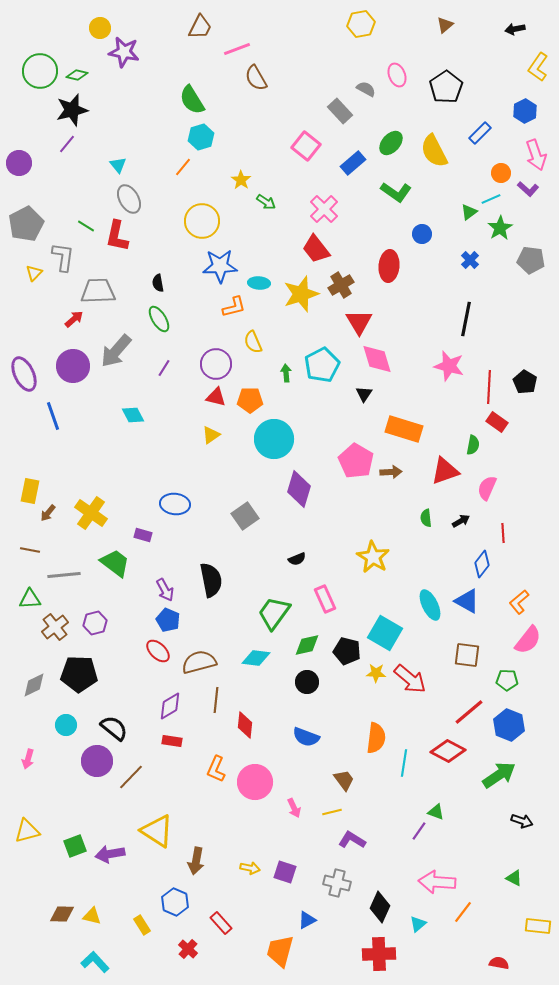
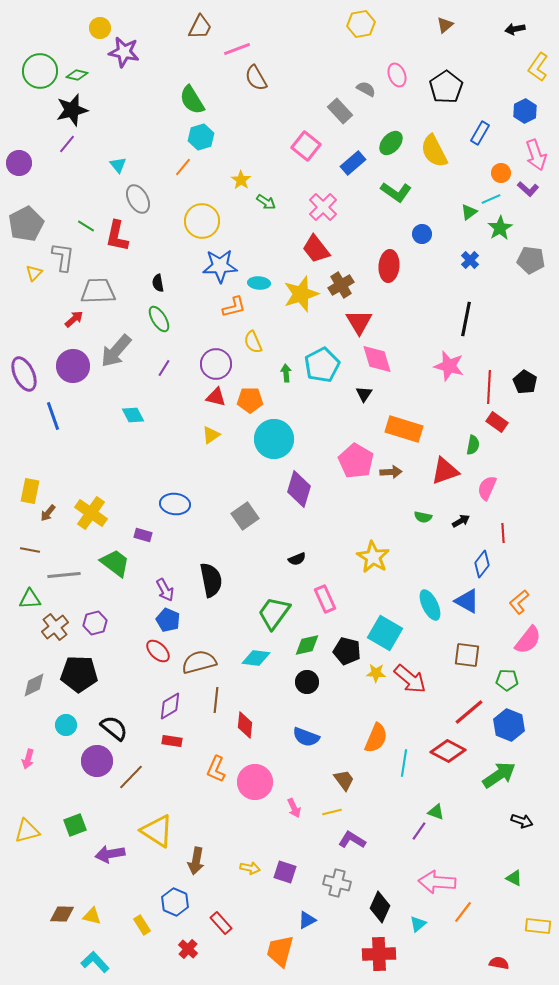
blue rectangle at (480, 133): rotated 15 degrees counterclockwise
gray ellipse at (129, 199): moved 9 px right
pink cross at (324, 209): moved 1 px left, 2 px up
green semicircle at (426, 518): moved 3 px left, 1 px up; rotated 72 degrees counterclockwise
orange semicircle at (376, 738): rotated 16 degrees clockwise
green square at (75, 846): moved 21 px up
